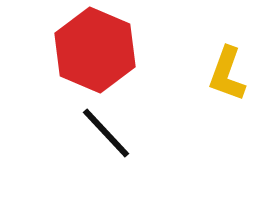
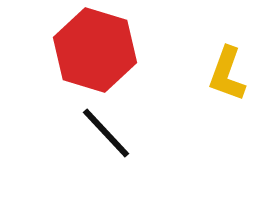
red hexagon: rotated 6 degrees counterclockwise
